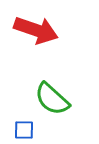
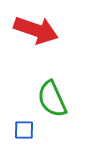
green semicircle: rotated 24 degrees clockwise
